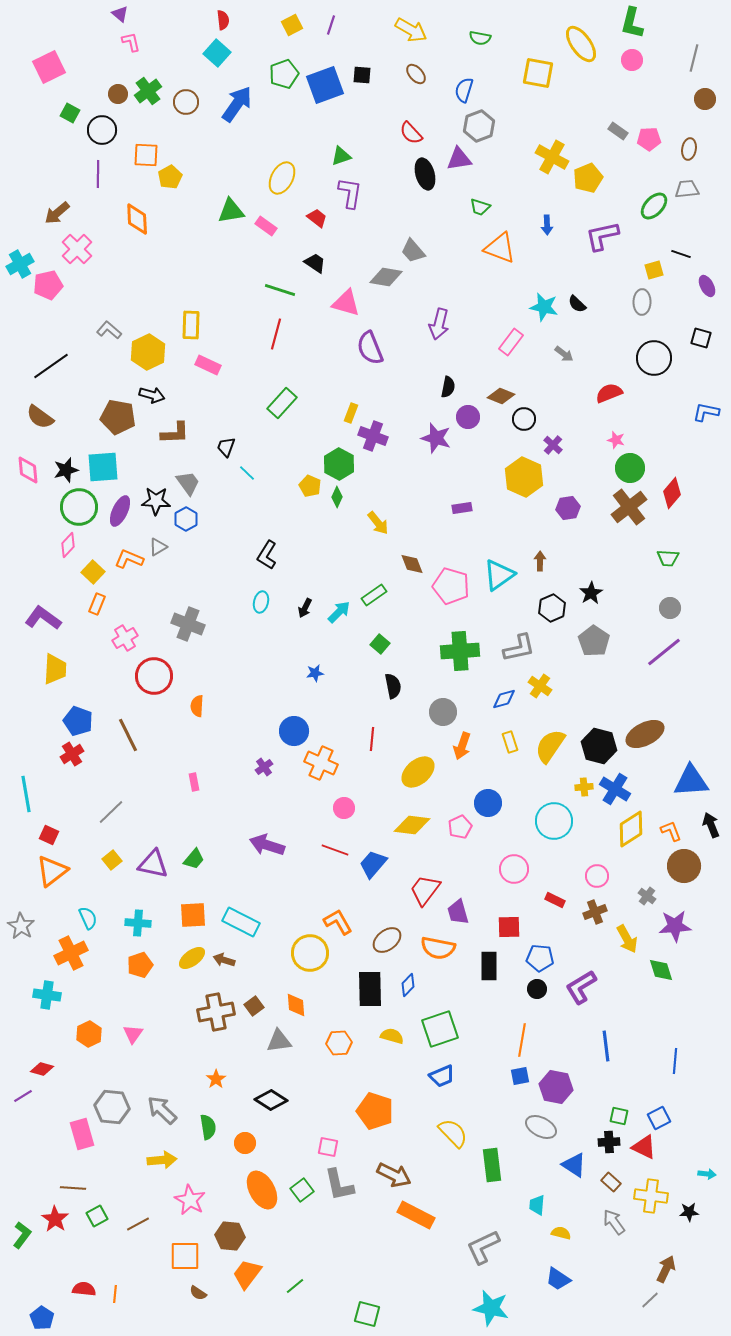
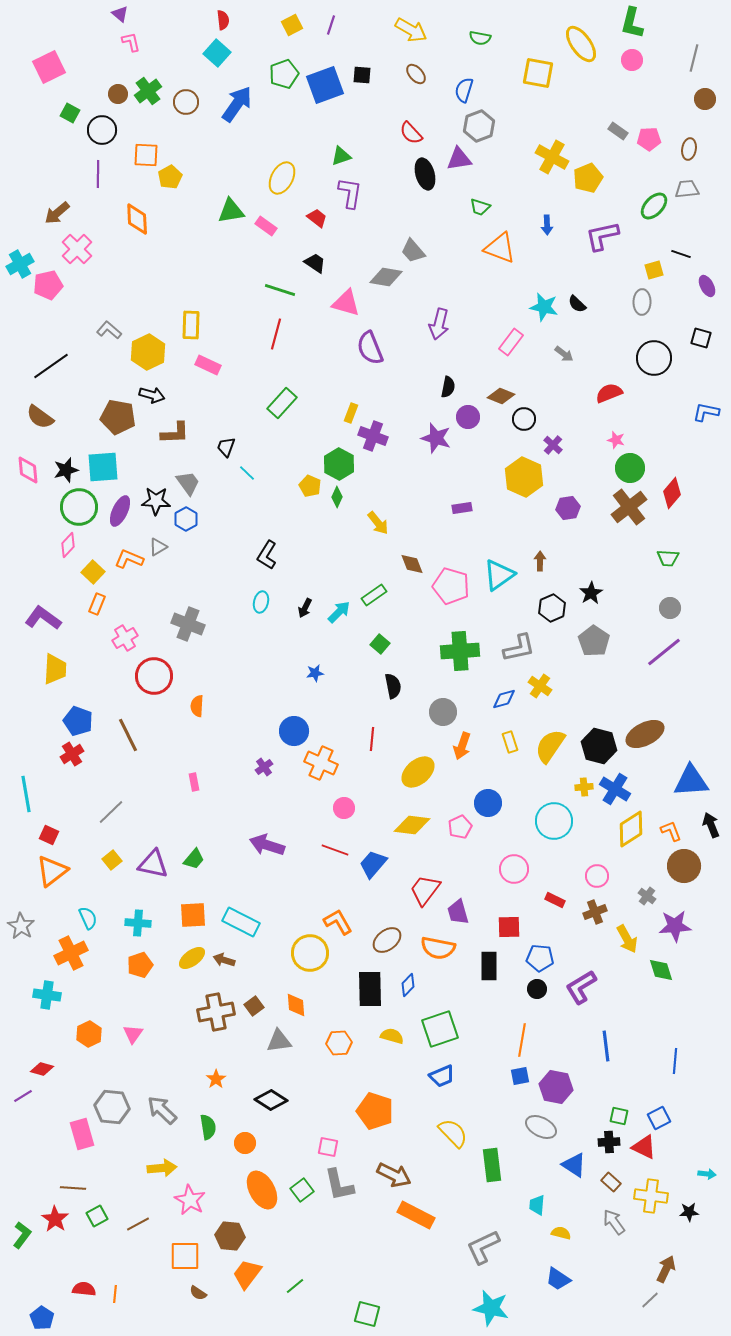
yellow arrow at (162, 1160): moved 8 px down
